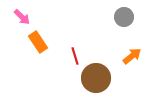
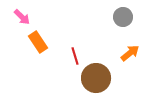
gray circle: moved 1 px left
orange arrow: moved 2 px left, 3 px up
